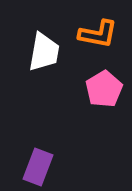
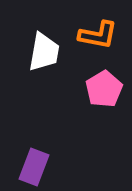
orange L-shape: moved 1 px down
purple rectangle: moved 4 px left
